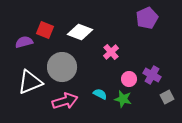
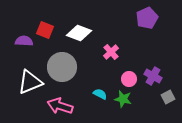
white diamond: moved 1 px left, 1 px down
purple semicircle: moved 1 px up; rotated 18 degrees clockwise
purple cross: moved 1 px right, 1 px down
gray square: moved 1 px right
pink arrow: moved 5 px left, 5 px down; rotated 145 degrees counterclockwise
